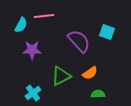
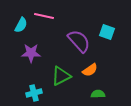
pink line: rotated 18 degrees clockwise
purple star: moved 1 px left, 3 px down
orange semicircle: moved 3 px up
cyan cross: moved 1 px right; rotated 21 degrees clockwise
